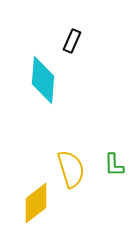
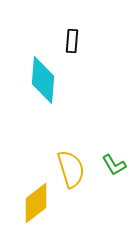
black rectangle: rotated 20 degrees counterclockwise
green L-shape: rotated 30 degrees counterclockwise
